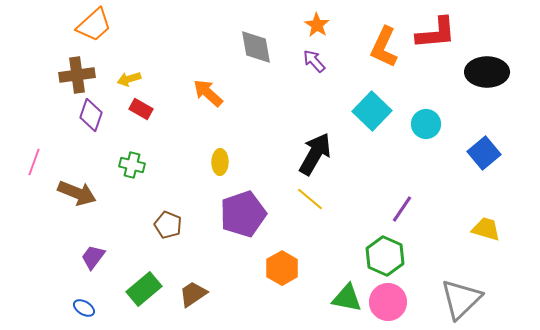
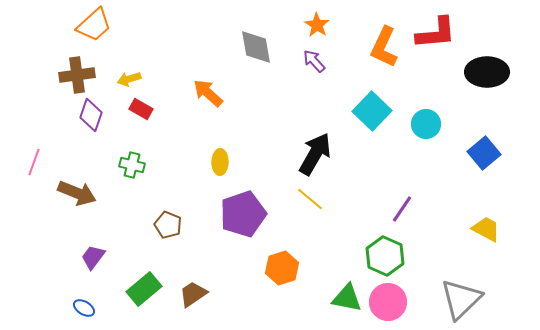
yellow trapezoid: rotated 12 degrees clockwise
orange hexagon: rotated 12 degrees clockwise
